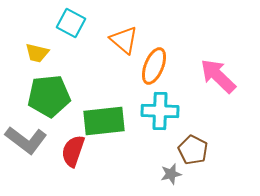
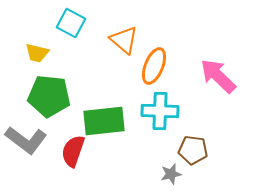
green pentagon: rotated 12 degrees clockwise
brown pentagon: rotated 20 degrees counterclockwise
